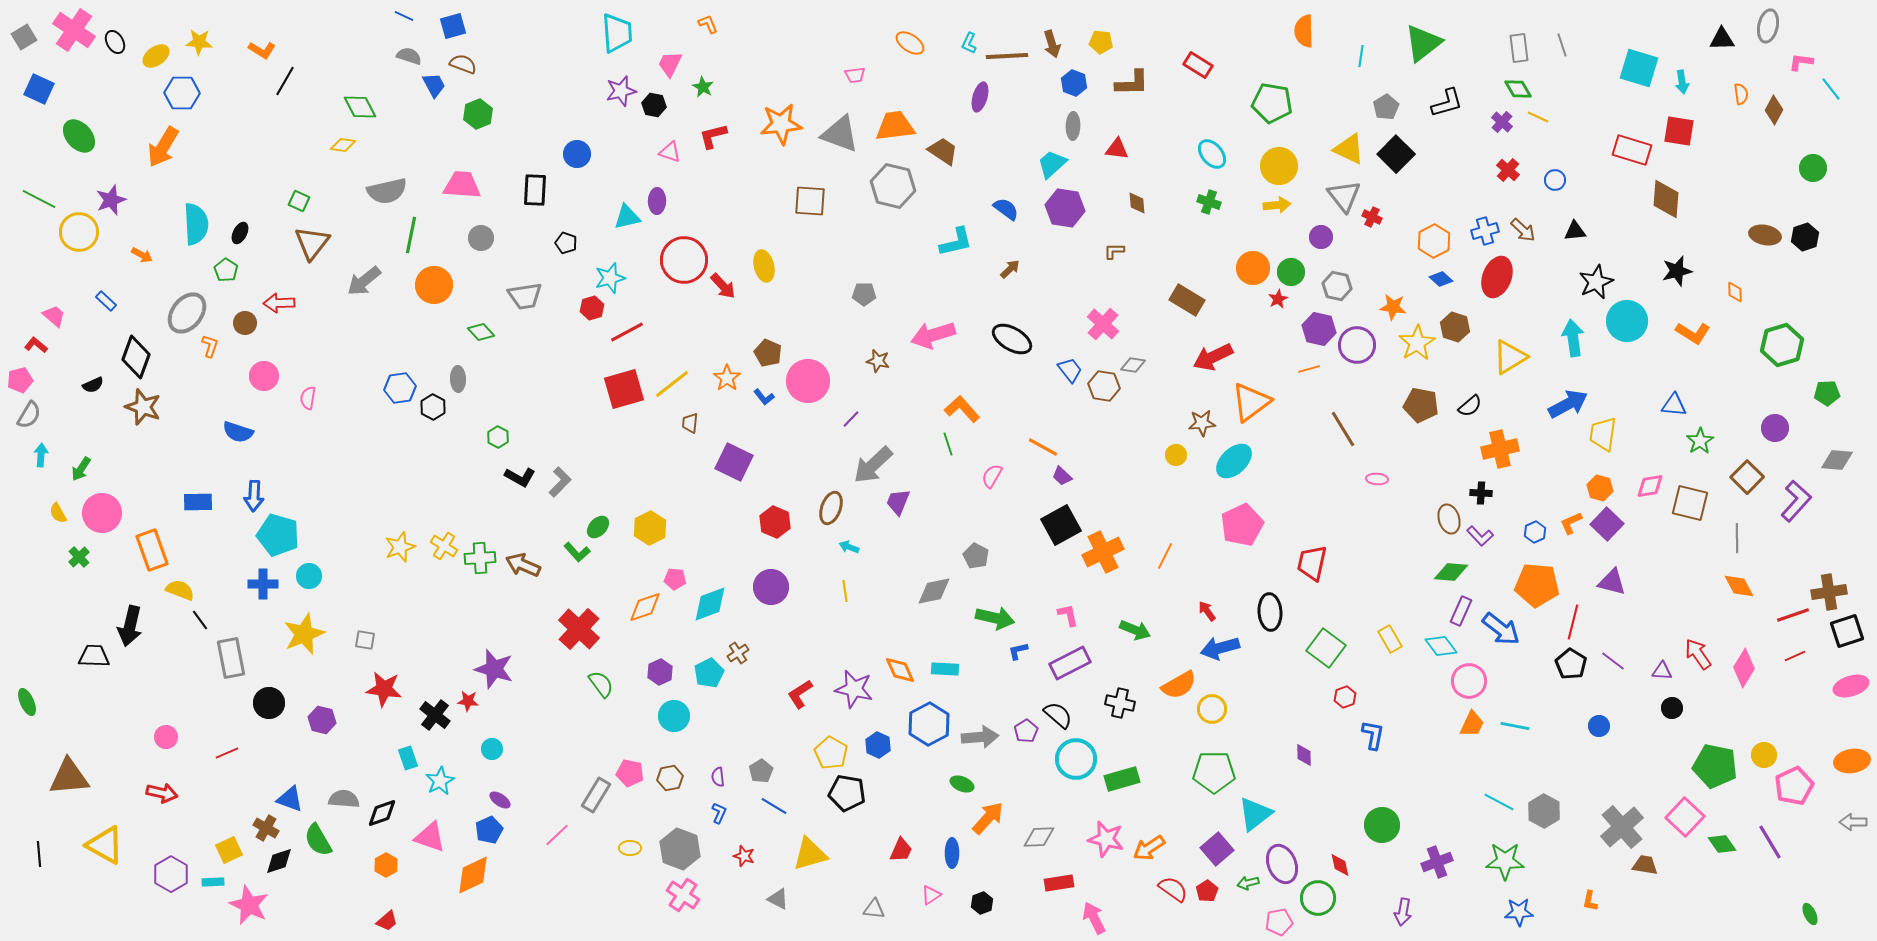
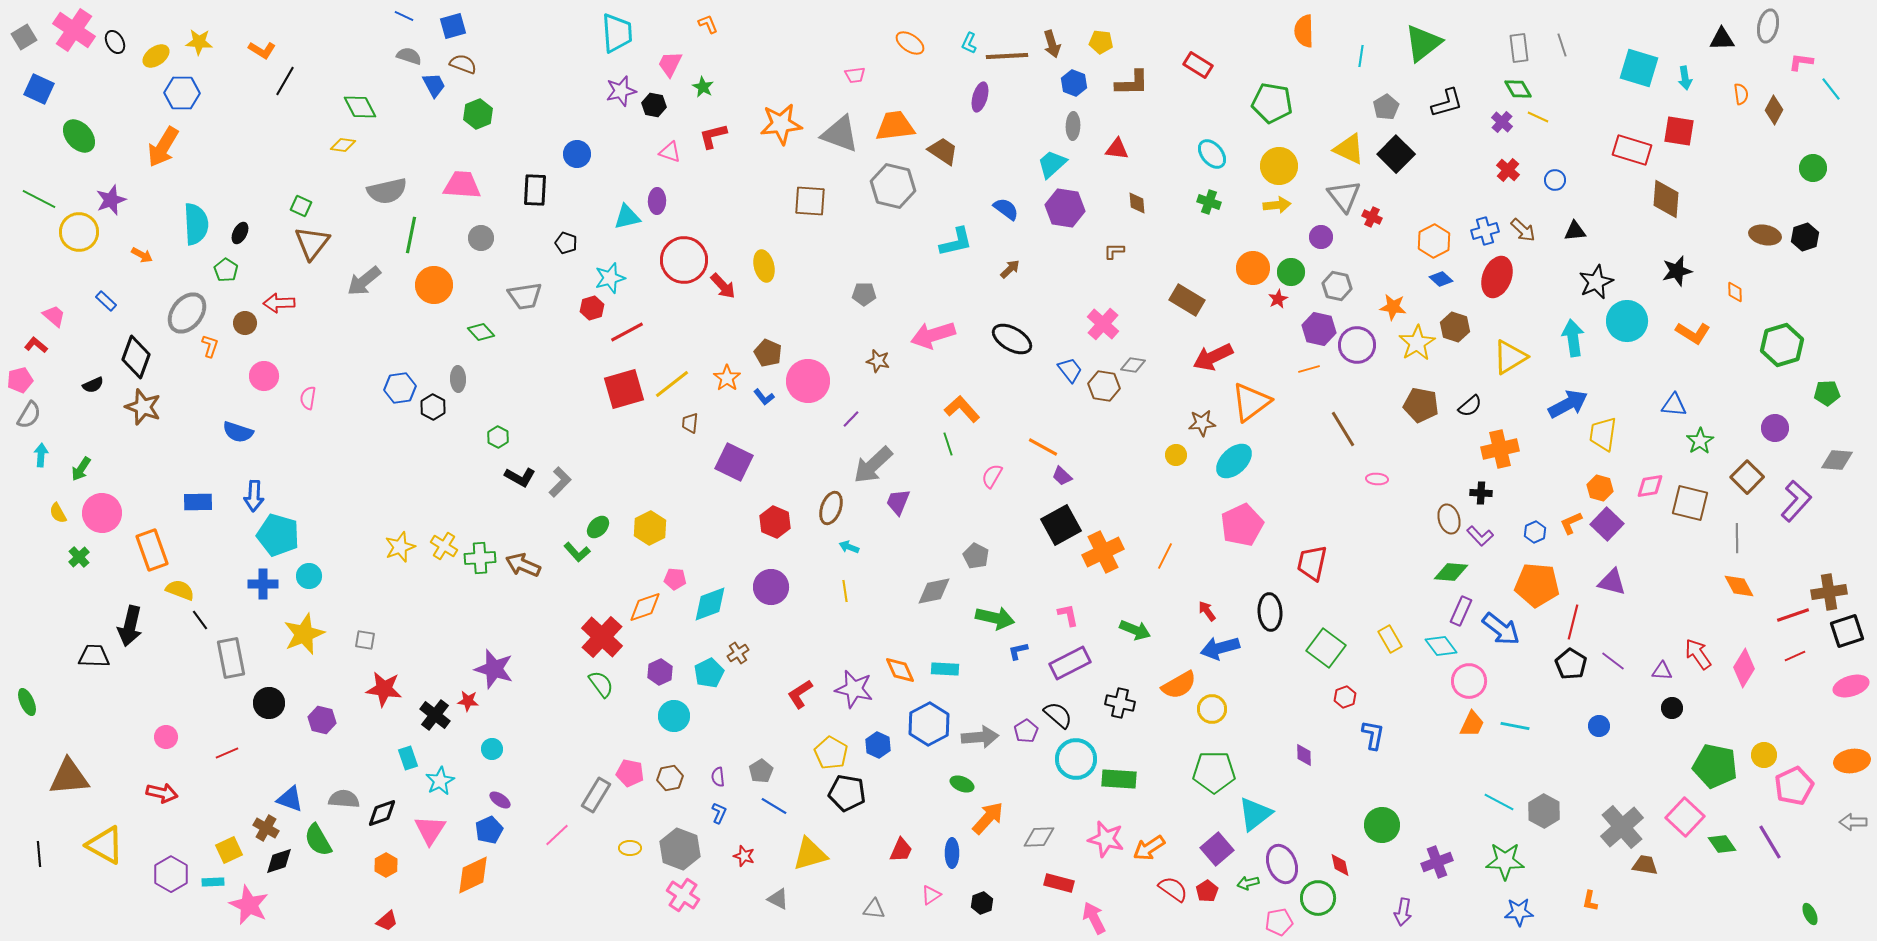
cyan arrow at (1682, 82): moved 3 px right, 4 px up
green square at (299, 201): moved 2 px right, 5 px down
red cross at (579, 629): moved 23 px right, 8 px down
green rectangle at (1122, 779): moved 3 px left; rotated 20 degrees clockwise
pink triangle at (430, 837): moved 7 px up; rotated 44 degrees clockwise
red rectangle at (1059, 883): rotated 24 degrees clockwise
